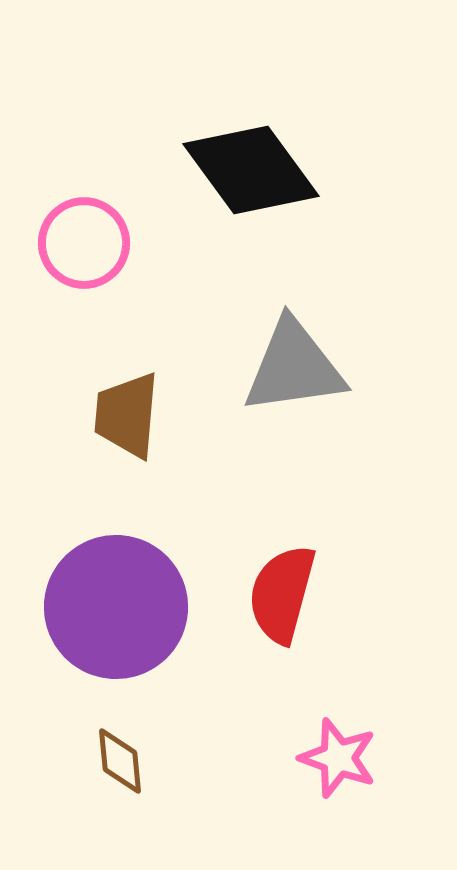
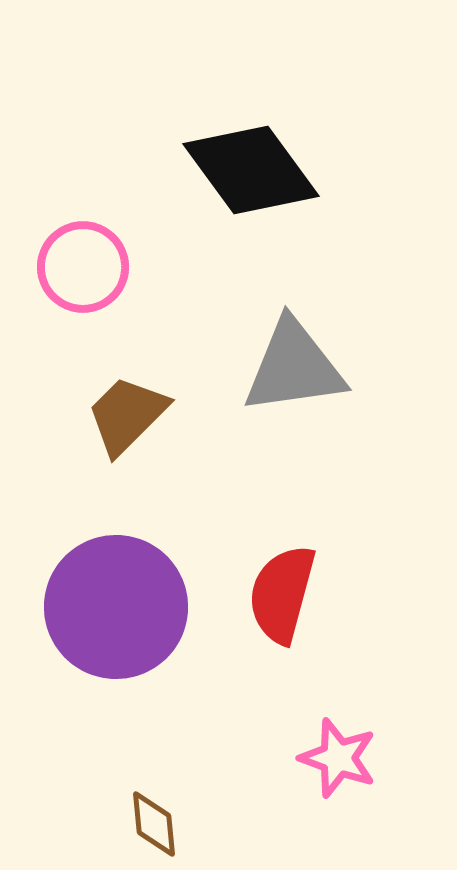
pink circle: moved 1 px left, 24 px down
brown trapezoid: rotated 40 degrees clockwise
brown diamond: moved 34 px right, 63 px down
